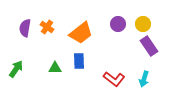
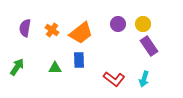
orange cross: moved 5 px right, 3 px down
blue rectangle: moved 1 px up
green arrow: moved 1 px right, 2 px up
